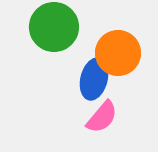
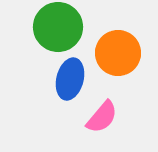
green circle: moved 4 px right
blue ellipse: moved 24 px left
